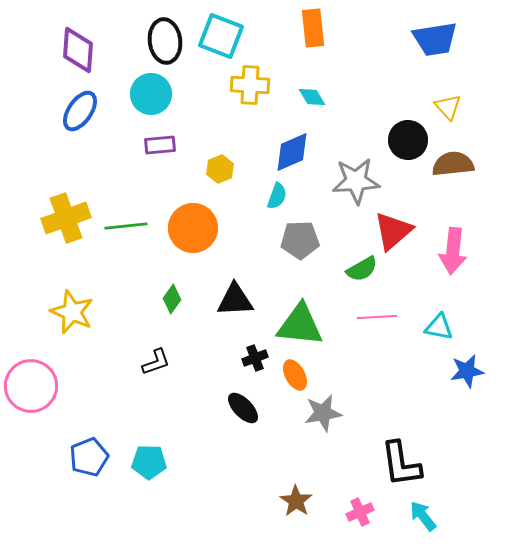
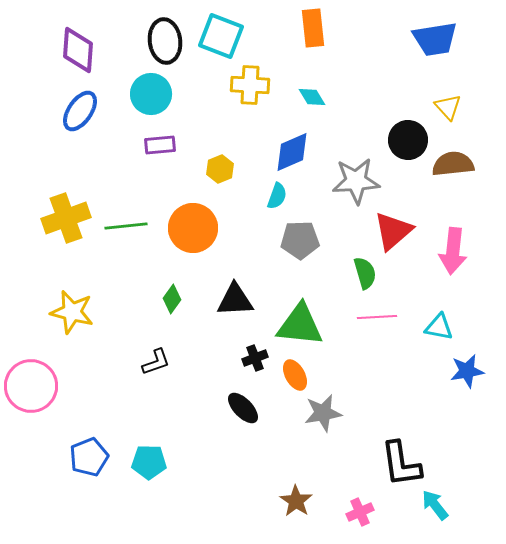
green semicircle at (362, 269): moved 3 px right, 4 px down; rotated 76 degrees counterclockwise
yellow star at (72, 312): rotated 9 degrees counterclockwise
cyan arrow at (423, 516): moved 12 px right, 11 px up
